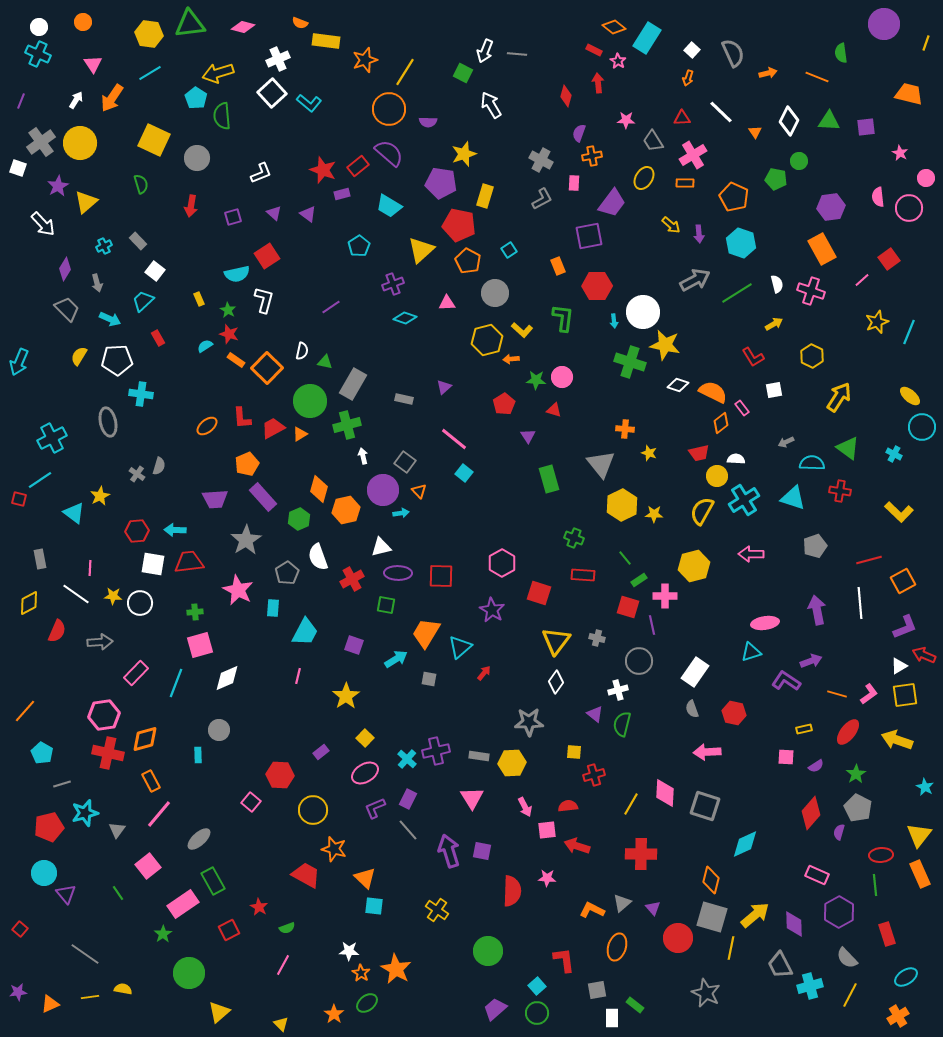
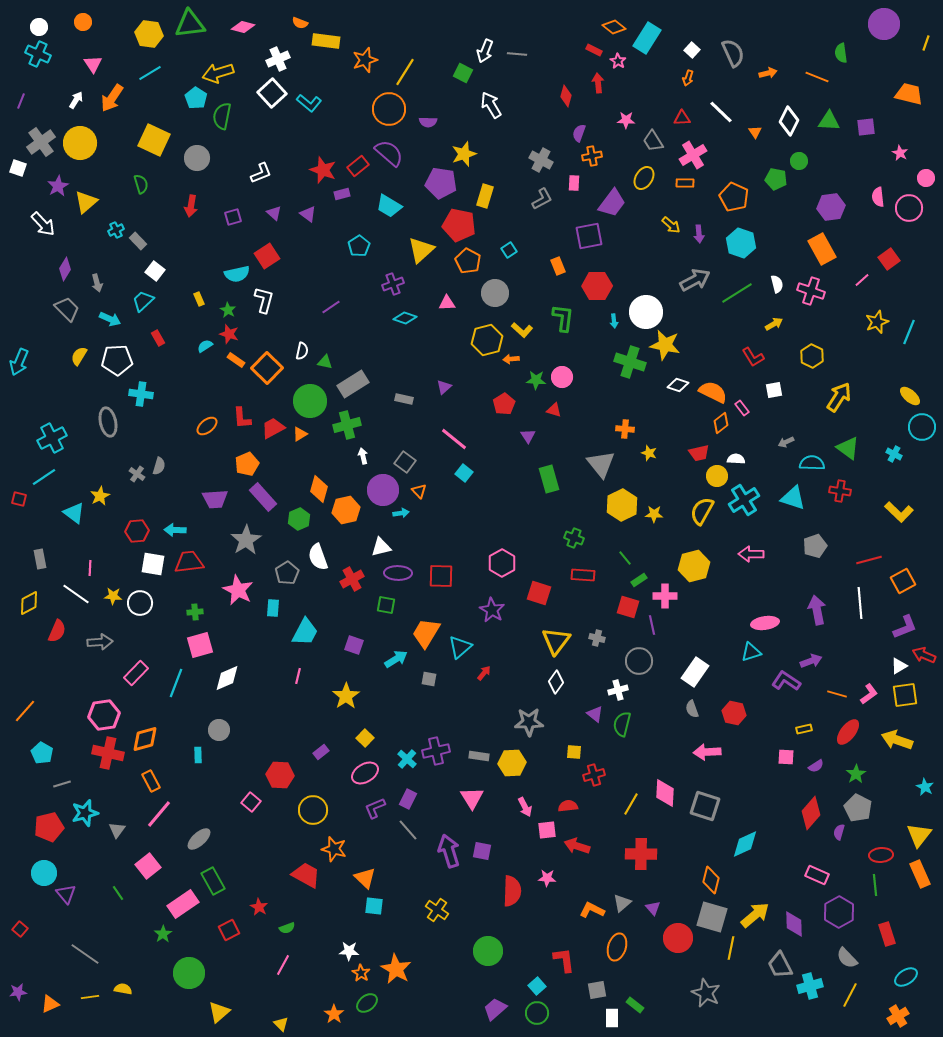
green semicircle at (222, 116): rotated 16 degrees clockwise
cyan cross at (104, 246): moved 12 px right, 16 px up
white circle at (643, 312): moved 3 px right
gray rectangle at (353, 384): rotated 28 degrees clockwise
cyan line at (40, 480): moved 4 px right, 3 px up
